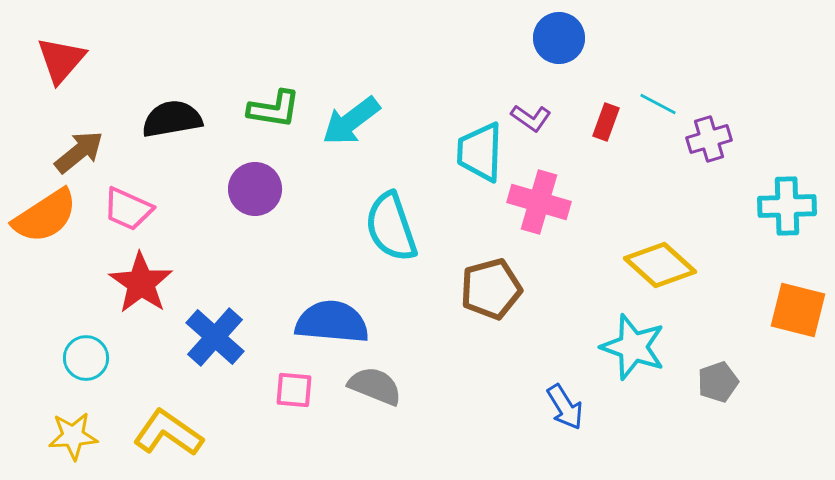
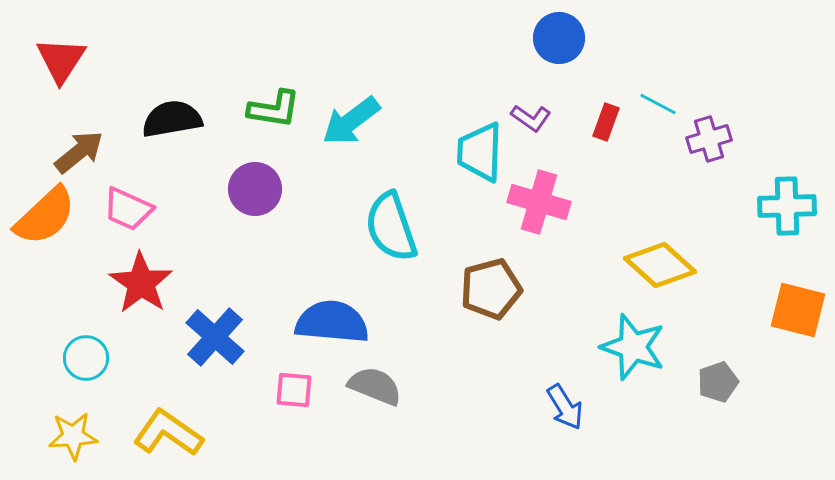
red triangle: rotated 8 degrees counterclockwise
orange semicircle: rotated 10 degrees counterclockwise
